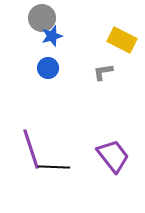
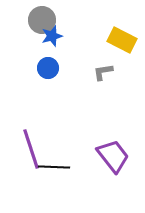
gray circle: moved 2 px down
